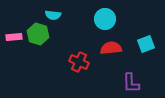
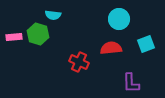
cyan circle: moved 14 px right
